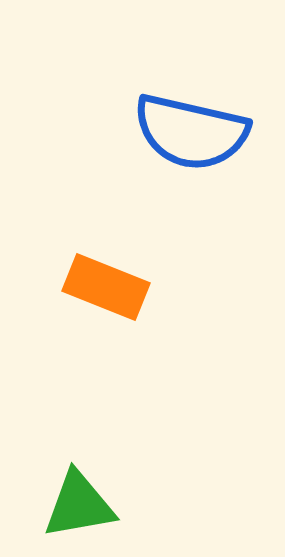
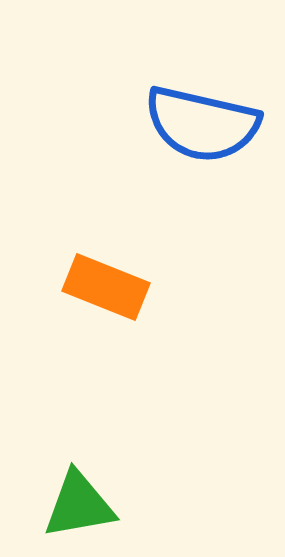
blue semicircle: moved 11 px right, 8 px up
